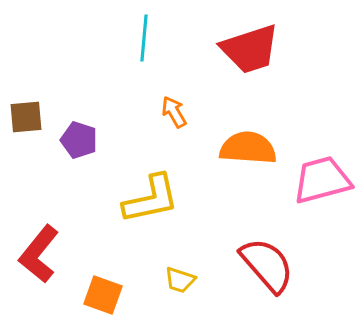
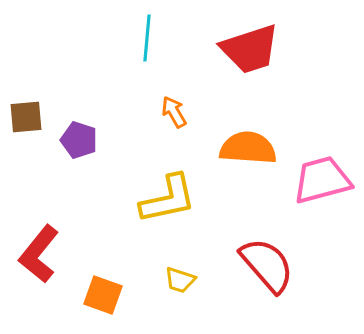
cyan line: moved 3 px right
yellow L-shape: moved 17 px right
